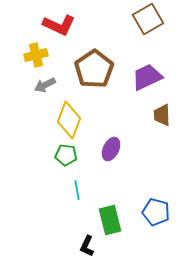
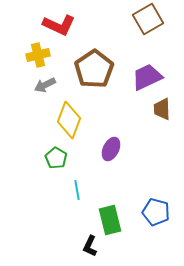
yellow cross: moved 2 px right
brown trapezoid: moved 6 px up
green pentagon: moved 10 px left, 3 px down; rotated 25 degrees clockwise
black L-shape: moved 3 px right
